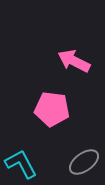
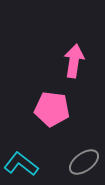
pink arrow: rotated 72 degrees clockwise
cyan L-shape: rotated 24 degrees counterclockwise
